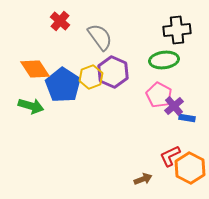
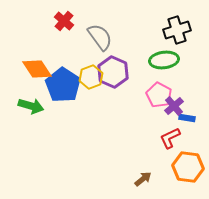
red cross: moved 4 px right
black cross: rotated 12 degrees counterclockwise
orange diamond: moved 2 px right
red L-shape: moved 18 px up
orange hexagon: moved 2 px left, 1 px up; rotated 20 degrees counterclockwise
brown arrow: rotated 18 degrees counterclockwise
